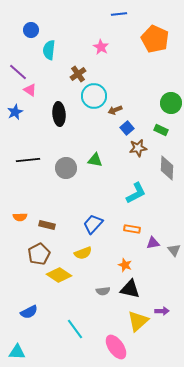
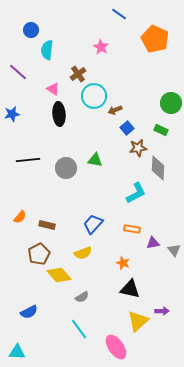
blue line: rotated 42 degrees clockwise
cyan semicircle: moved 2 px left
pink triangle: moved 23 px right, 1 px up
blue star: moved 3 px left, 2 px down; rotated 14 degrees clockwise
gray diamond: moved 9 px left
orange semicircle: rotated 48 degrees counterclockwise
orange star: moved 2 px left, 2 px up
yellow diamond: rotated 15 degrees clockwise
gray semicircle: moved 21 px left, 6 px down; rotated 24 degrees counterclockwise
cyan line: moved 4 px right
